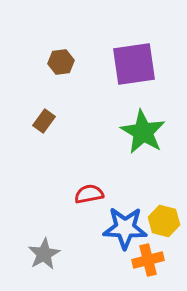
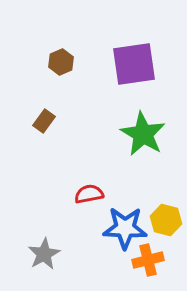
brown hexagon: rotated 15 degrees counterclockwise
green star: moved 2 px down
yellow hexagon: moved 2 px right, 1 px up
